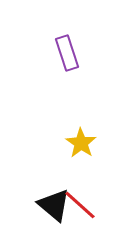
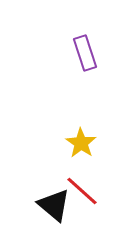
purple rectangle: moved 18 px right
red line: moved 2 px right, 14 px up
